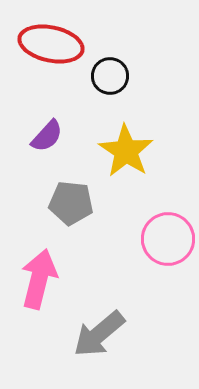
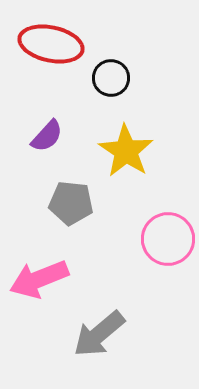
black circle: moved 1 px right, 2 px down
pink arrow: rotated 126 degrees counterclockwise
